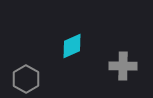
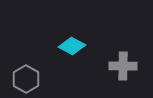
cyan diamond: rotated 52 degrees clockwise
